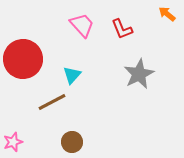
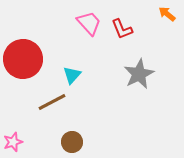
pink trapezoid: moved 7 px right, 2 px up
